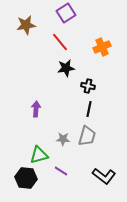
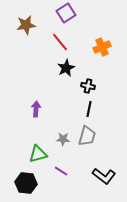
black star: rotated 18 degrees counterclockwise
green triangle: moved 1 px left, 1 px up
black hexagon: moved 5 px down
